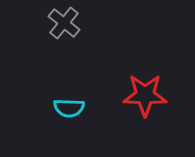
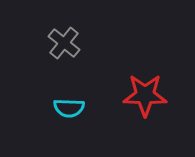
gray cross: moved 20 px down
